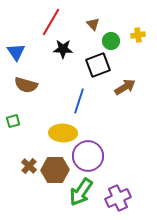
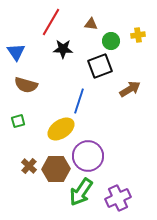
brown triangle: moved 2 px left; rotated 40 degrees counterclockwise
black square: moved 2 px right, 1 px down
brown arrow: moved 5 px right, 2 px down
green square: moved 5 px right
yellow ellipse: moved 2 px left, 4 px up; rotated 36 degrees counterclockwise
brown hexagon: moved 1 px right, 1 px up
